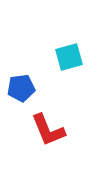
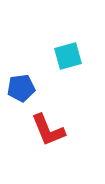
cyan square: moved 1 px left, 1 px up
